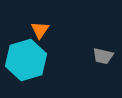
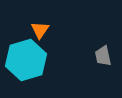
gray trapezoid: rotated 65 degrees clockwise
